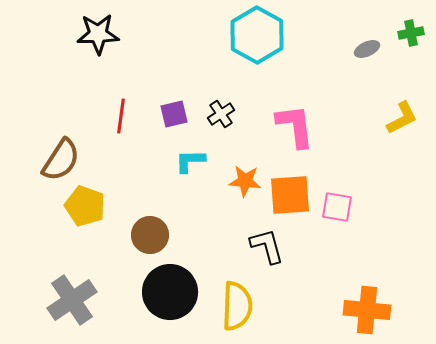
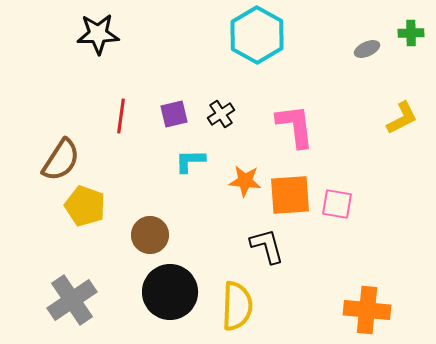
green cross: rotated 10 degrees clockwise
pink square: moved 3 px up
